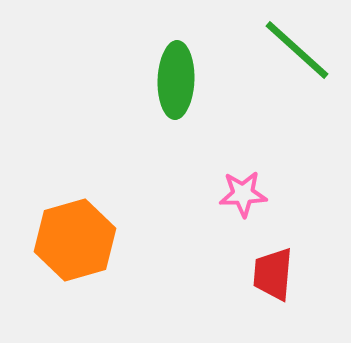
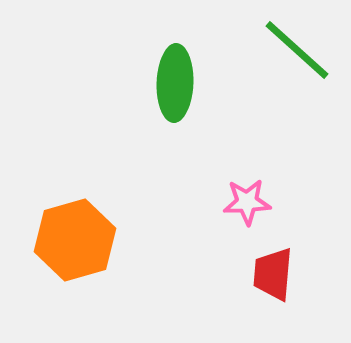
green ellipse: moved 1 px left, 3 px down
pink star: moved 4 px right, 8 px down
